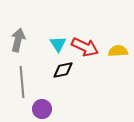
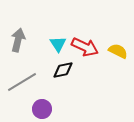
yellow semicircle: rotated 30 degrees clockwise
gray line: rotated 64 degrees clockwise
